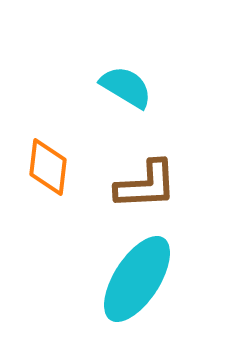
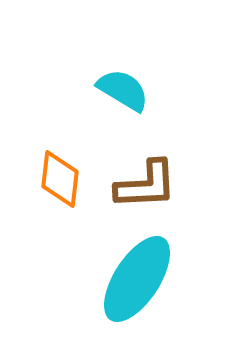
cyan semicircle: moved 3 px left, 3 px down
orange diamond: moved 12 px right, 12 px down
